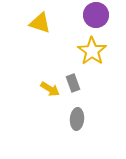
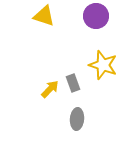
purple circle: moved 1 px down
yellow triangle: moved 4 px right, 7 px up
yellow star: moved 11 px right, 14 px down; rotated 16 degrees counterclockwise
yellow arrow: rotated 78 degrees counterclockwise
